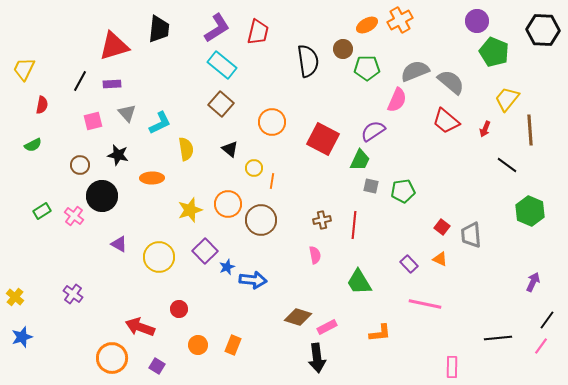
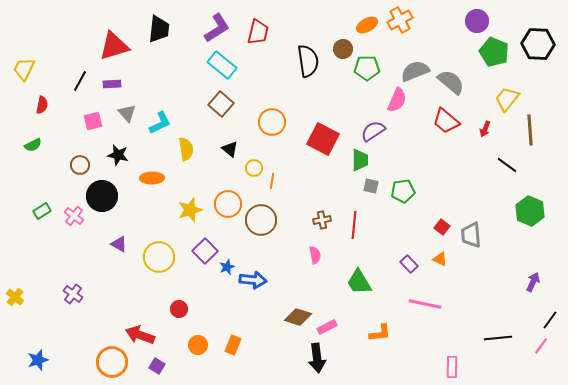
black hexagon at (543, 30): moved 5 px left, 14 px down
green trapezoid at (360, 160): rotated 25 degrees counterclockwise
black line at (547, 320): moved 3 px right
red arrow at (140, 327): moved 8 px down
blue star at (22, 337): moved 16 px right, 23 px down
orange circle at (112, 358): moved 4 px down
